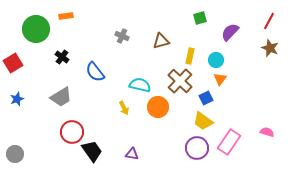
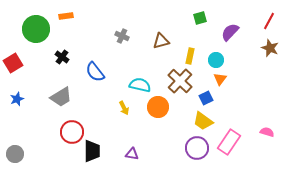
black trapezoid: rotated 35 degrees clockwise
